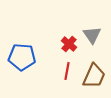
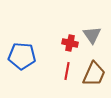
red cross: moved 1 px right, 1 px up; rotated 28 degrees counterclockwise
blue pentagon: moved 1 px up
brown trapezoid: moved 2 px up
